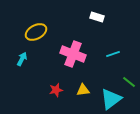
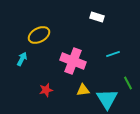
yellow ellipse: moved 3 px right, 3 px down
pink cross: moved 7 px down
green line: moved 1 px left, 1 px down; rotated 24 degrees clockwise
red star: moved 10 px left
cyan triangle: moved 4 px left; rotated 25 degrees counterclockwise
